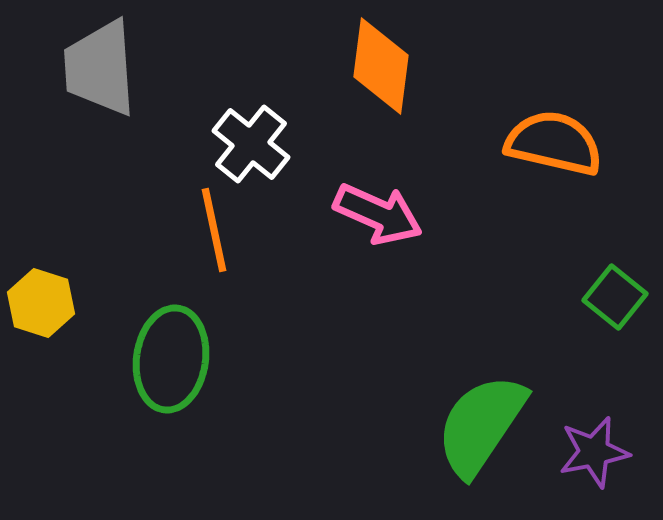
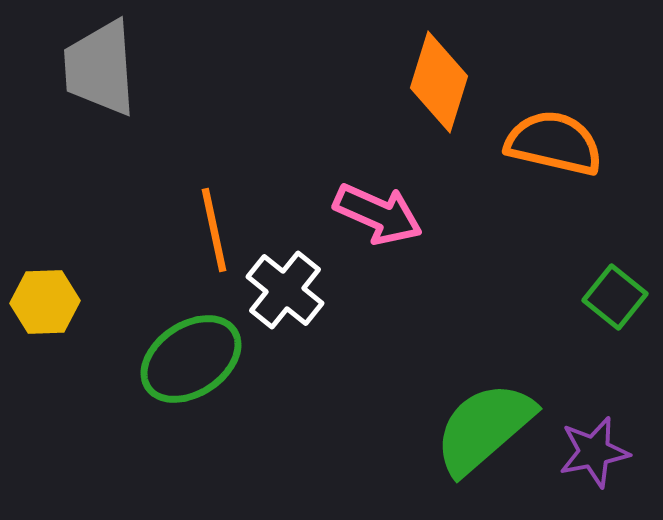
orange diamond: moved 58 px right, 16 px down; rotated 10 degrees clockwise
white cross: moved 34 px right, 146 px down
yellow hexagon: moved 4 px right, 1 px up; rotated 20 degrees counterclockwise
green ellipse: moved 20 px right; rotated 48 degrees clockwise
green semicircle: moved 3 px right, 3 px down; rotated 15 degrees clockwise
